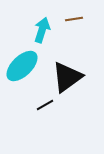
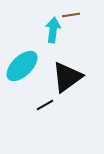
brown line: moved 3 px left, 4 px up
cyan arrow: moved 11 px right; rotated 10 degrees counterclockwise
